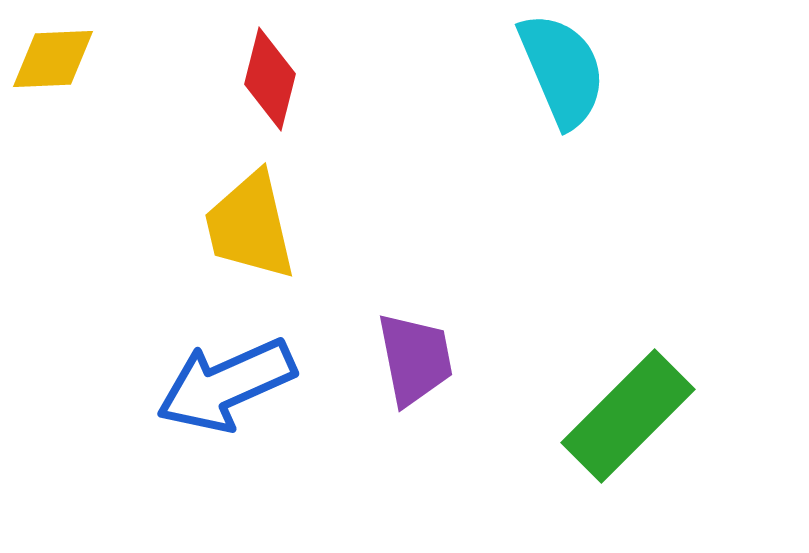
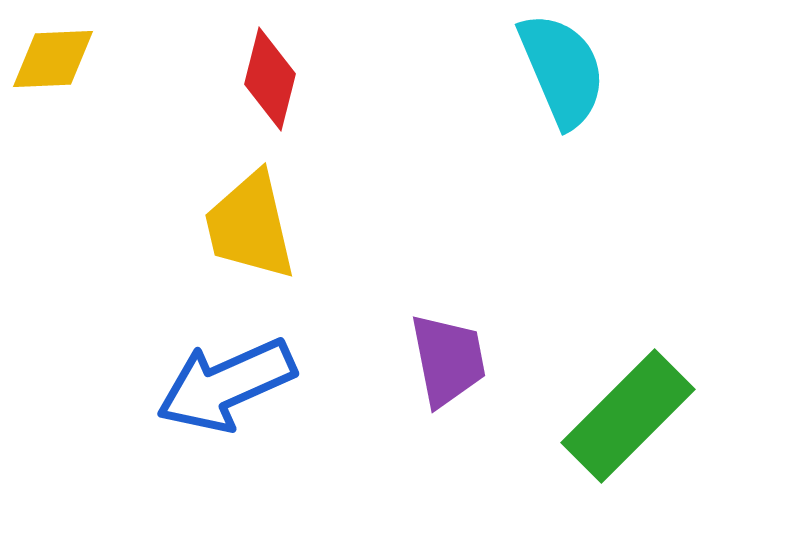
purple trapezoid: moved 33 px right, 1 px down
